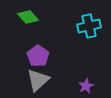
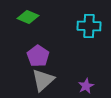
green diamond: rotated 25 degrees counterclockwise
cyan cross: rotated 15 degrees clockwise
gray triangle: moved 5 px right
